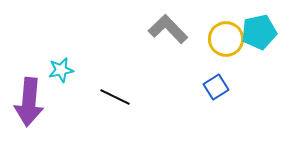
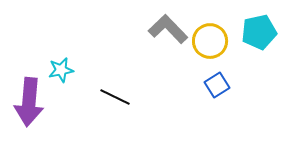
yellow circle: moved 16 px left, 2 px down
blue square: moved 1 px right, 2 px up
